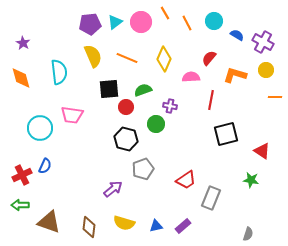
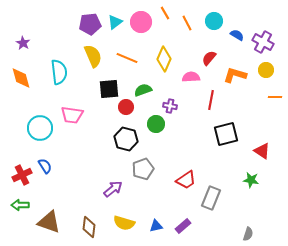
blue semicircle at (45, 166): rotated 56 degrees counterclockwise
